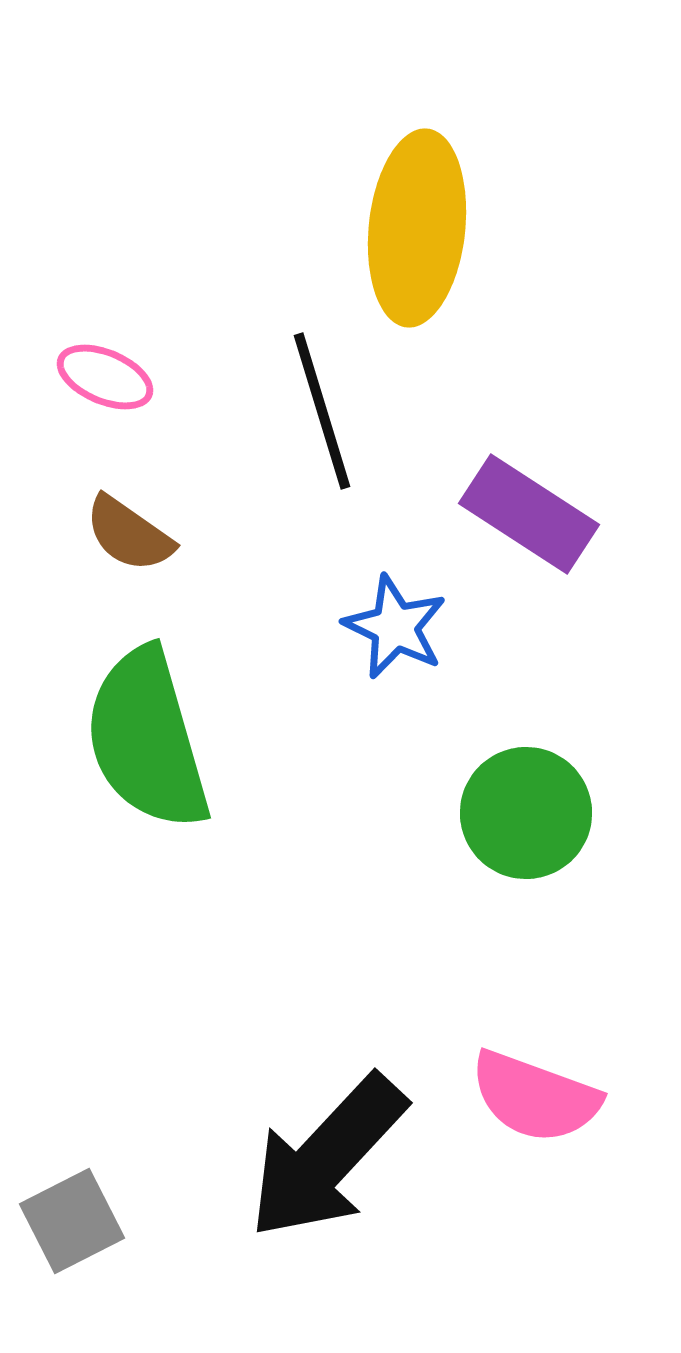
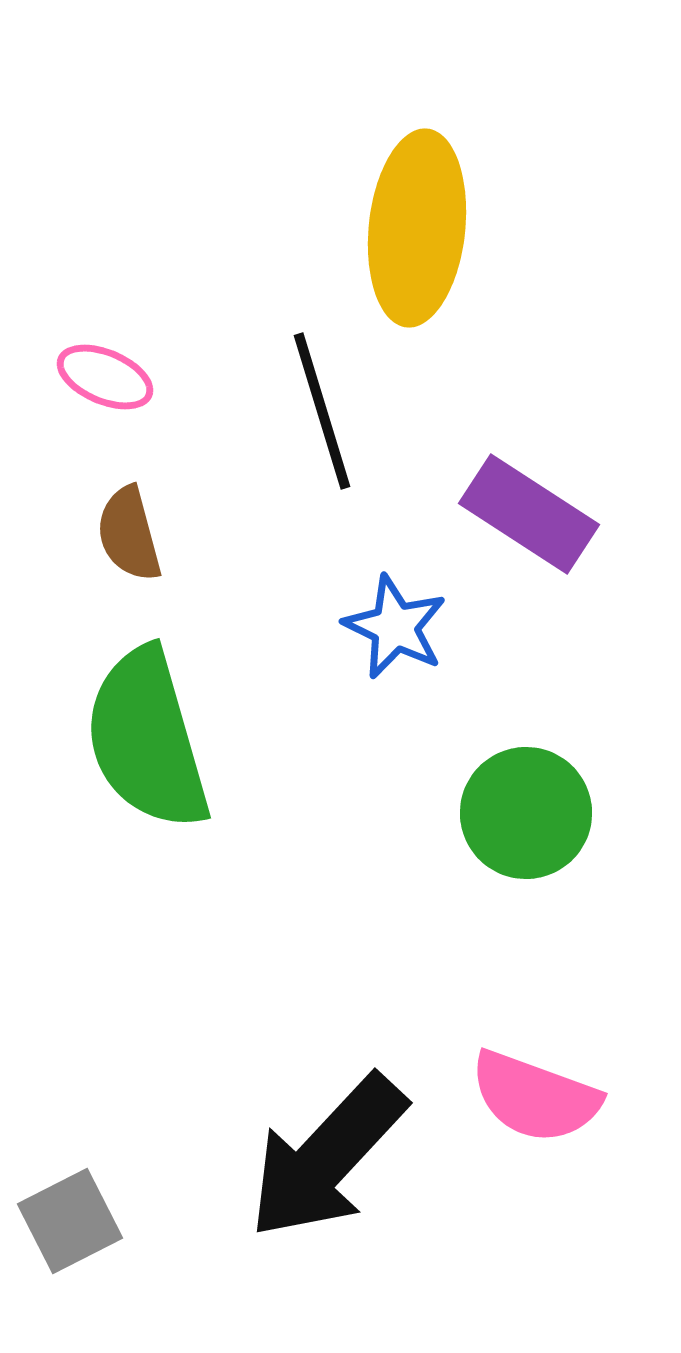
brown semicircle: rotated 40 degrees clockwise
gray square: moved 2 px left
